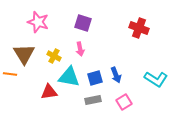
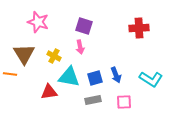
purple square: moved 1 px right, 3 px down
red cross: rotated 24 degrees counterclockwise
pink arrow: moved 2 px up
cyan L-shape: moved 5 px left
pink square: rotated 28 degrees clockwise
